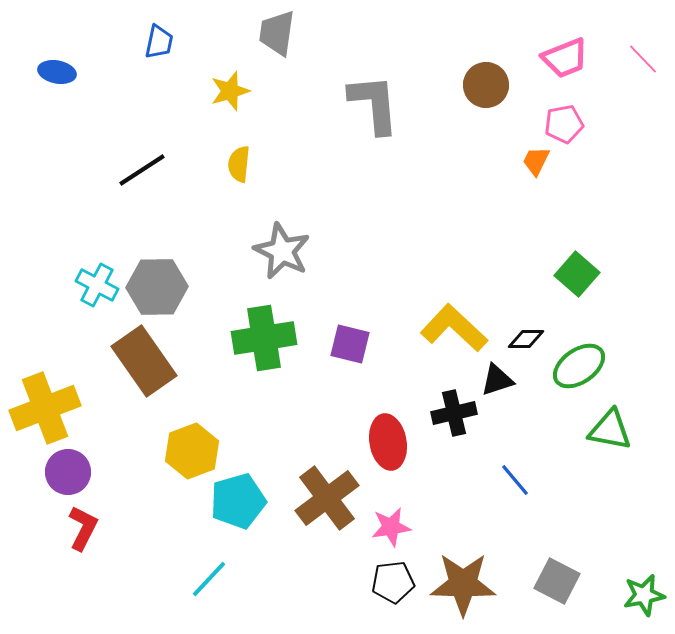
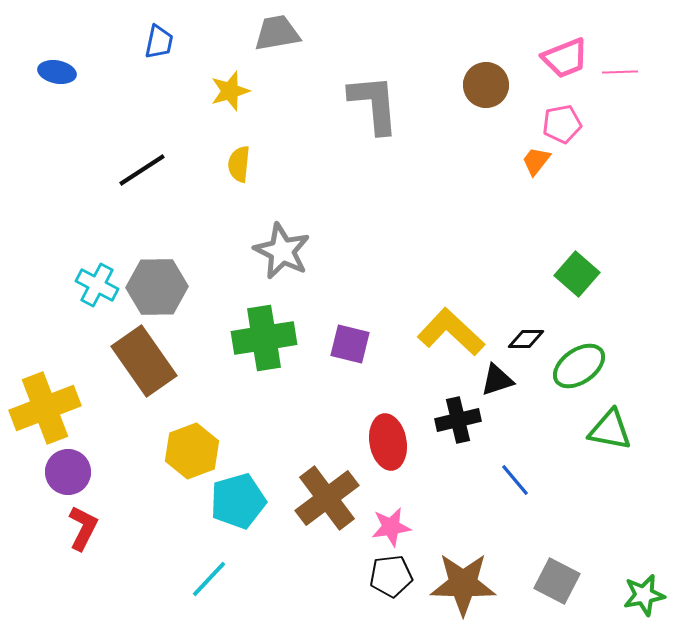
gray trapezoid: rotated 72 degrees clockwise
pink line: moved 23 px left, 13 px down; rotated 48 degrees counterclockwise
pink pentagon: moved 2 px left
orange trapezoid: rotated 12 degrees clockwise
yellow L-shape: moved 3 px left, 4 px down
black cross: moved 4 px right, 7 px down
black pentagon: moved 2 px left, 6 px up
